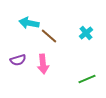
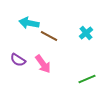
brown line: rotated 12 degrees counterclockwise
purple semicircle: rotated 49 degrees clockwise
pink arrow: rotated 30 degrees counterclockwise
